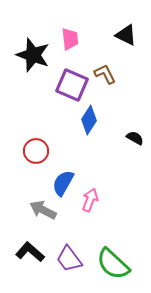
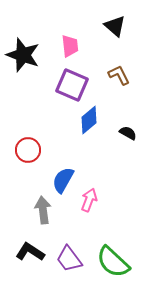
black triangle: moved 11 px left, 9 px up; rotated 15 degrees clockwise
pink trapezoid: moved 7 px down
black star: moved 10 px left
brown L-shape: moved 14 px right, 1 px down
blue diamond: rotated 16 degrees clockwise
black semicircle: moved 7 px left, 5 px up
red circle: moved 8 px left, 1 px up
blue semicircle: moved 3 px up
pink arrow: moved 1 px left
gray arrow: rotated 56 degrees clockwise
black L-shape: rotated 8 degrees counterclockwise
green semicircle: moved 2 px up
